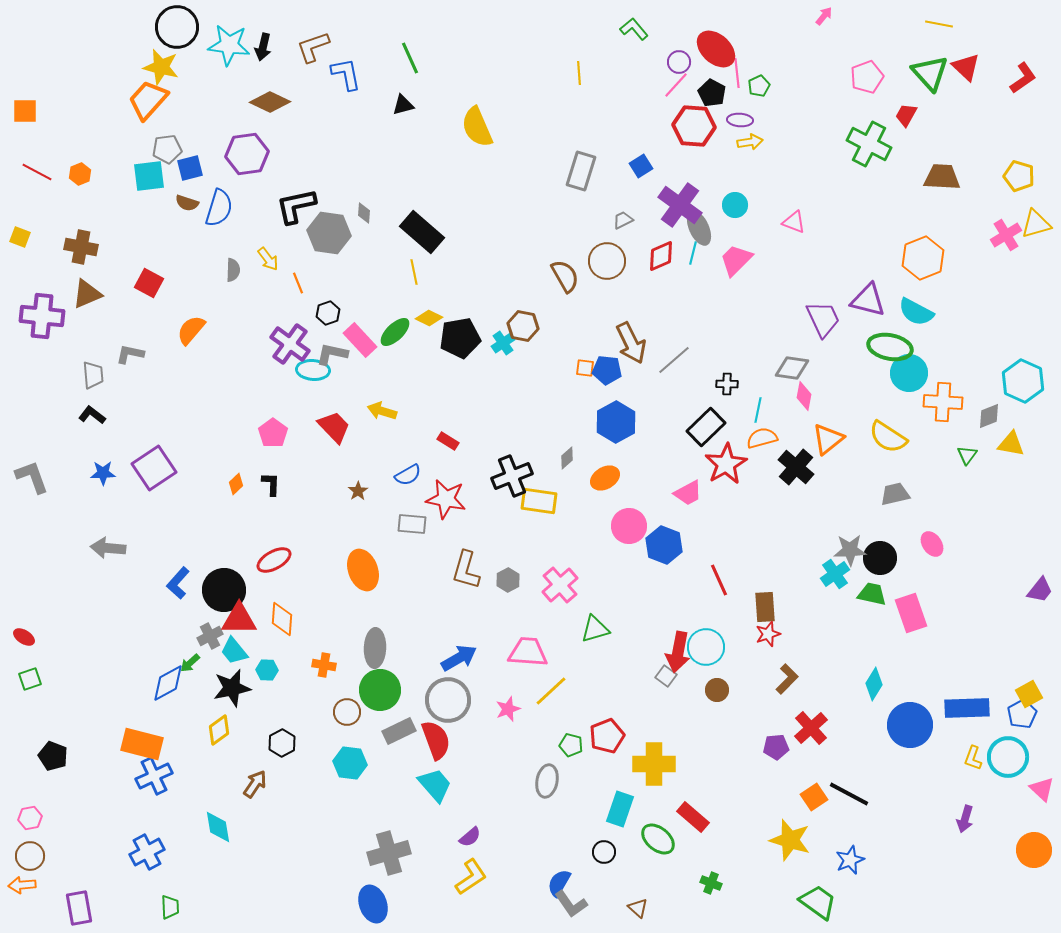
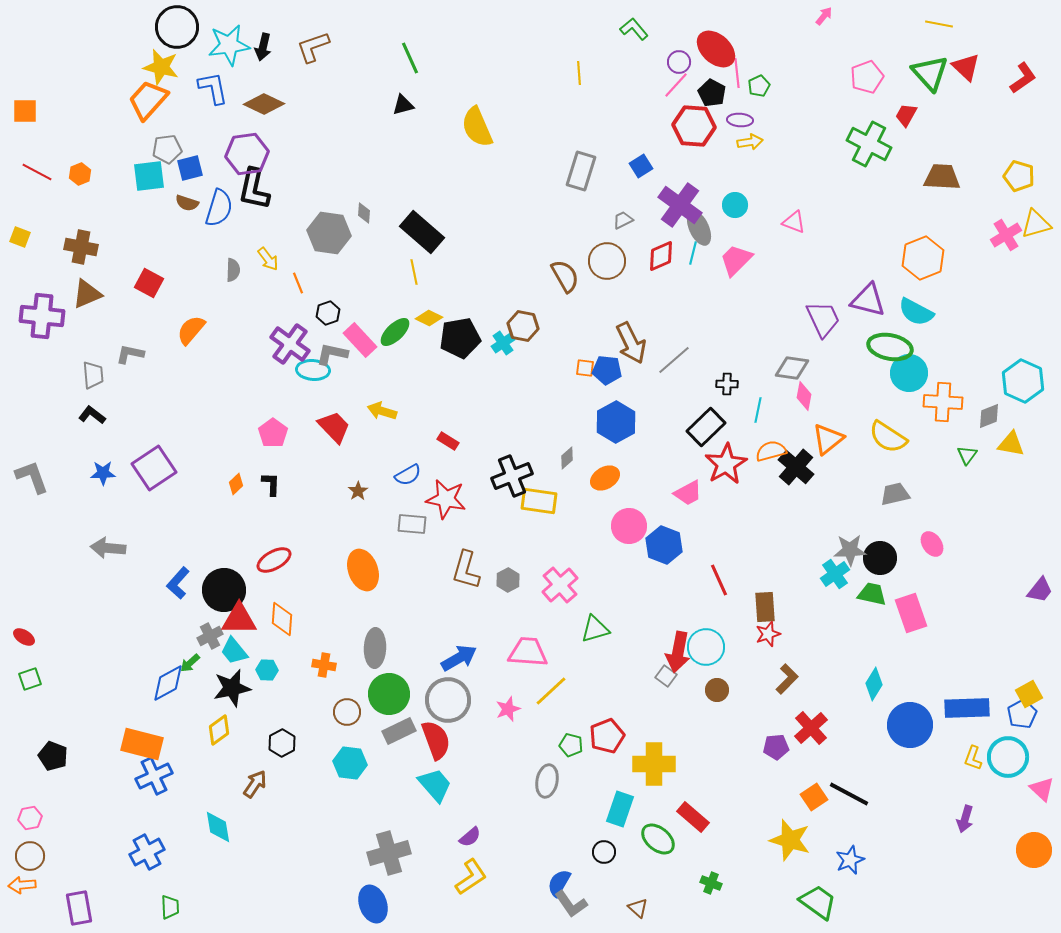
cyan star at (229, 45): rotated 15 degrees counterclockwise
blue L-shape at (346, 74): moved 133 px left, 14 px down
brown diamond at (270, 102): moved 6 px left, 2 px down
black L-shape at (296, 206): moved 42 px left, 17 px up; rotated 66 degrees counterclockwise
orange semicircle at (762, 438): moved 9 px right, 13 px down
green circle at (380, 690): moved 9 px right, 4 px down
